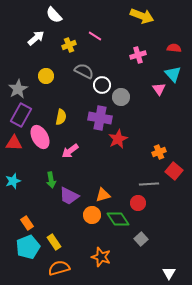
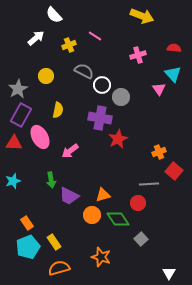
yellow semicircle: moved 3 px left, 7 px up
